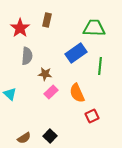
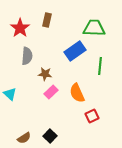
blue rectangle: moved 1 px left, 2 px up
